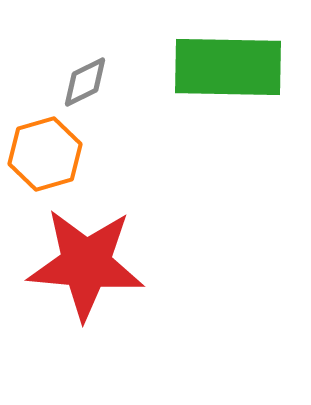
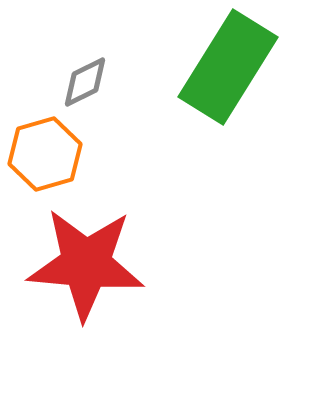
green rectangle: rotated 59 degrees counterclockwise
